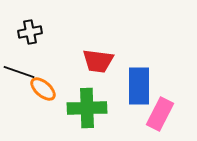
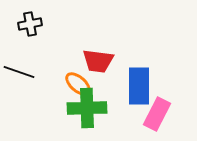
black cross: moved 8 px up
orange ellipse: moved 35 px right, 5 px up
pink rectangle: moved 3 px left
